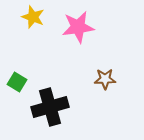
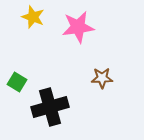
brown star: moved 3 px left, 1 px up
